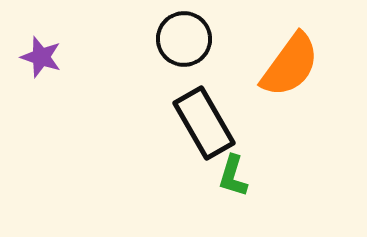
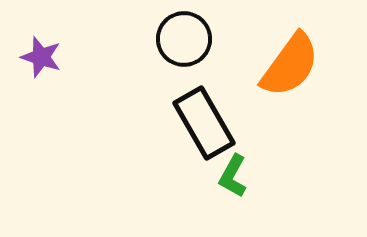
green L-shape: rotated 12 degrees clockwise
